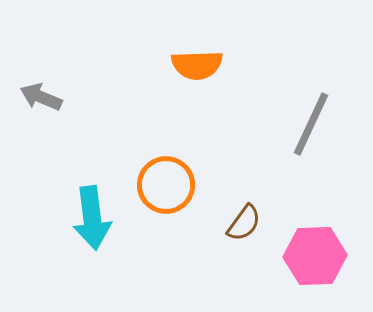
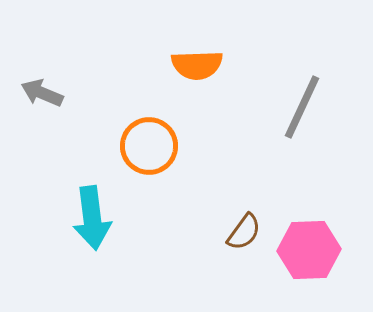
gray arrow: moved 1 px right, 4 px up
gray line: moved 9 px left, 17 px up
orange circle: moved 17 px left, 39 px up
brown semicircle: moved 9 px down
pink hexagon: moved 6 px left, 6 px up
